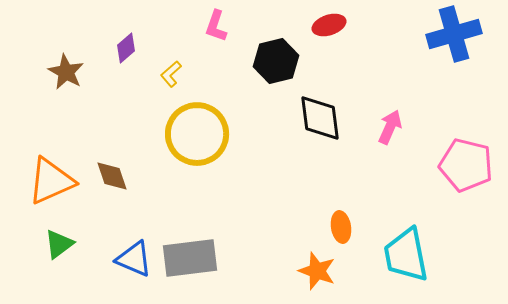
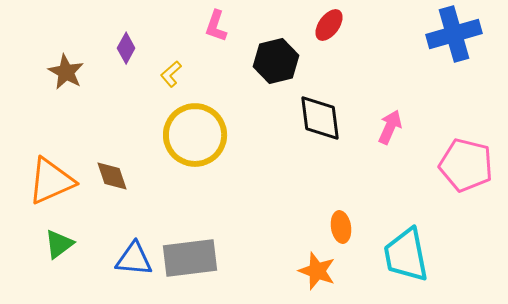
red ellipse: rotated 36 degrees counterclockwise
purple diamond: rotated 20 degrees counterclockwise
yellow circle: moved 2 px left, 1 px down
blue triangle: rotated 18 degrees counterclockwise
